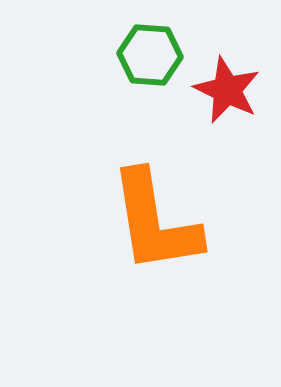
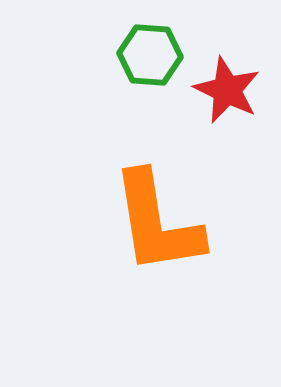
orange L-shape: moved 2 px right, 1 px down
